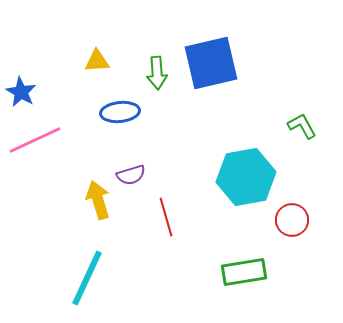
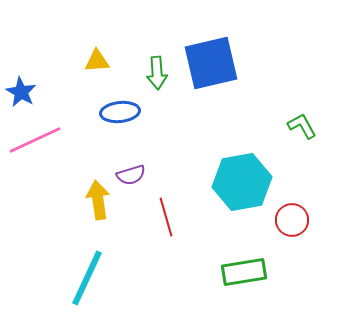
cyan hexagon: moved 4 px left, 5 px down
yellow arrow: rotated 9 degrees clockwise
